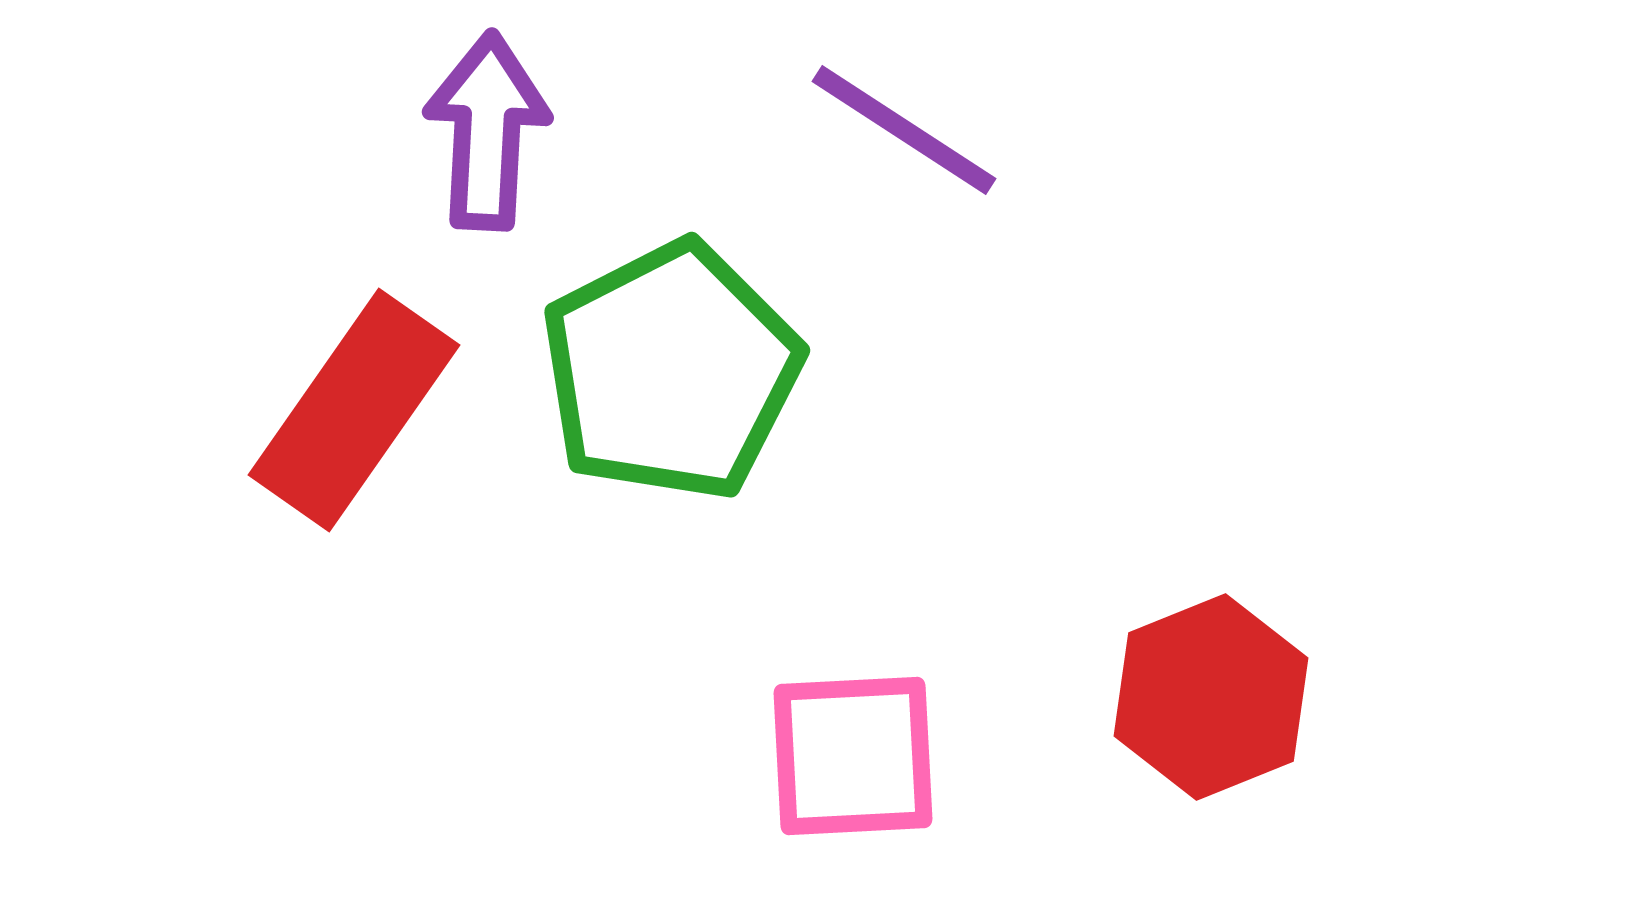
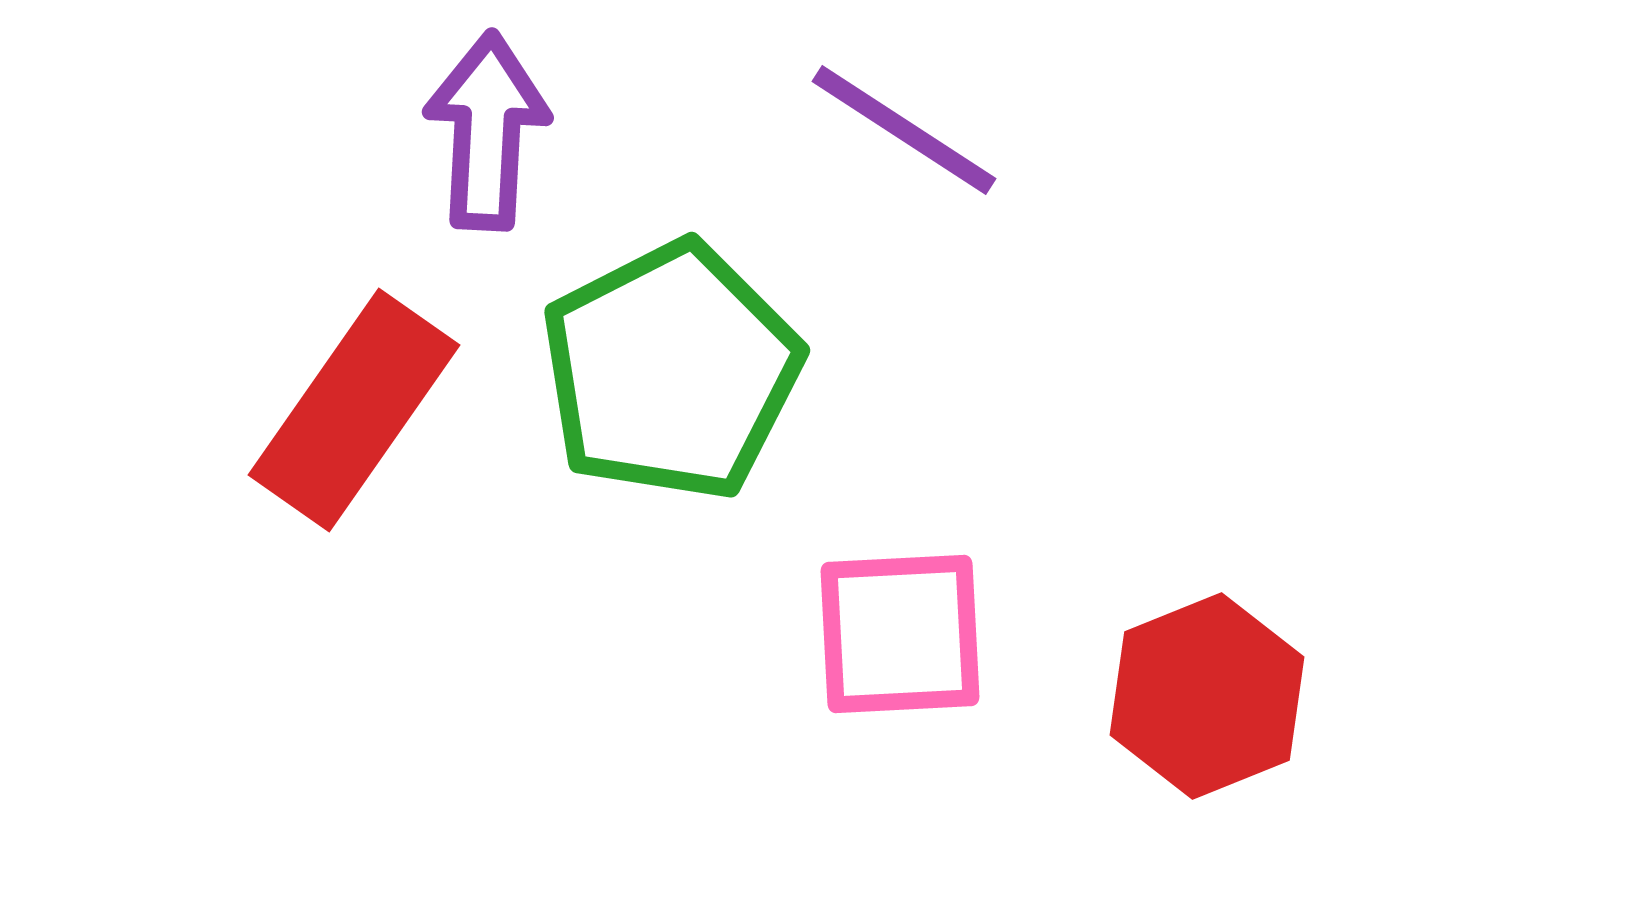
red hexagon: moved 4 px left, 1 px up
pink square: moved 47 px right, 122 px up
